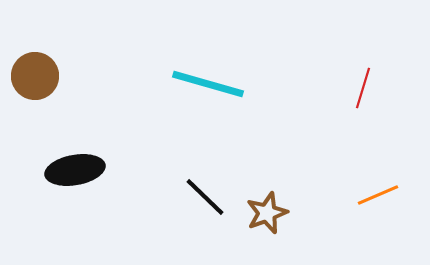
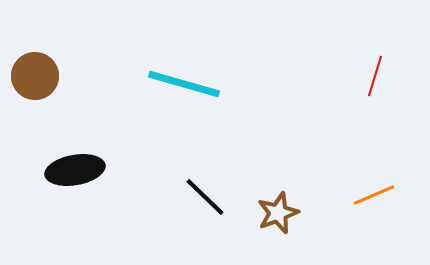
cyan line: moved 24 px left
red line: moved 12 px right, 12 px up
orange line: moved 4 px left
brown star: moved 11 px right
